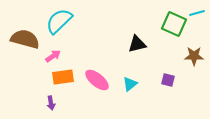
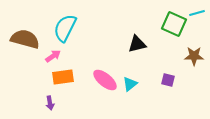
cyan semicircle: moved 6 px right, 7 px down; rotated 20 degrees counterclockwise
pink ellipse: moved 8 px right
purple arrow: moved 1 px left
